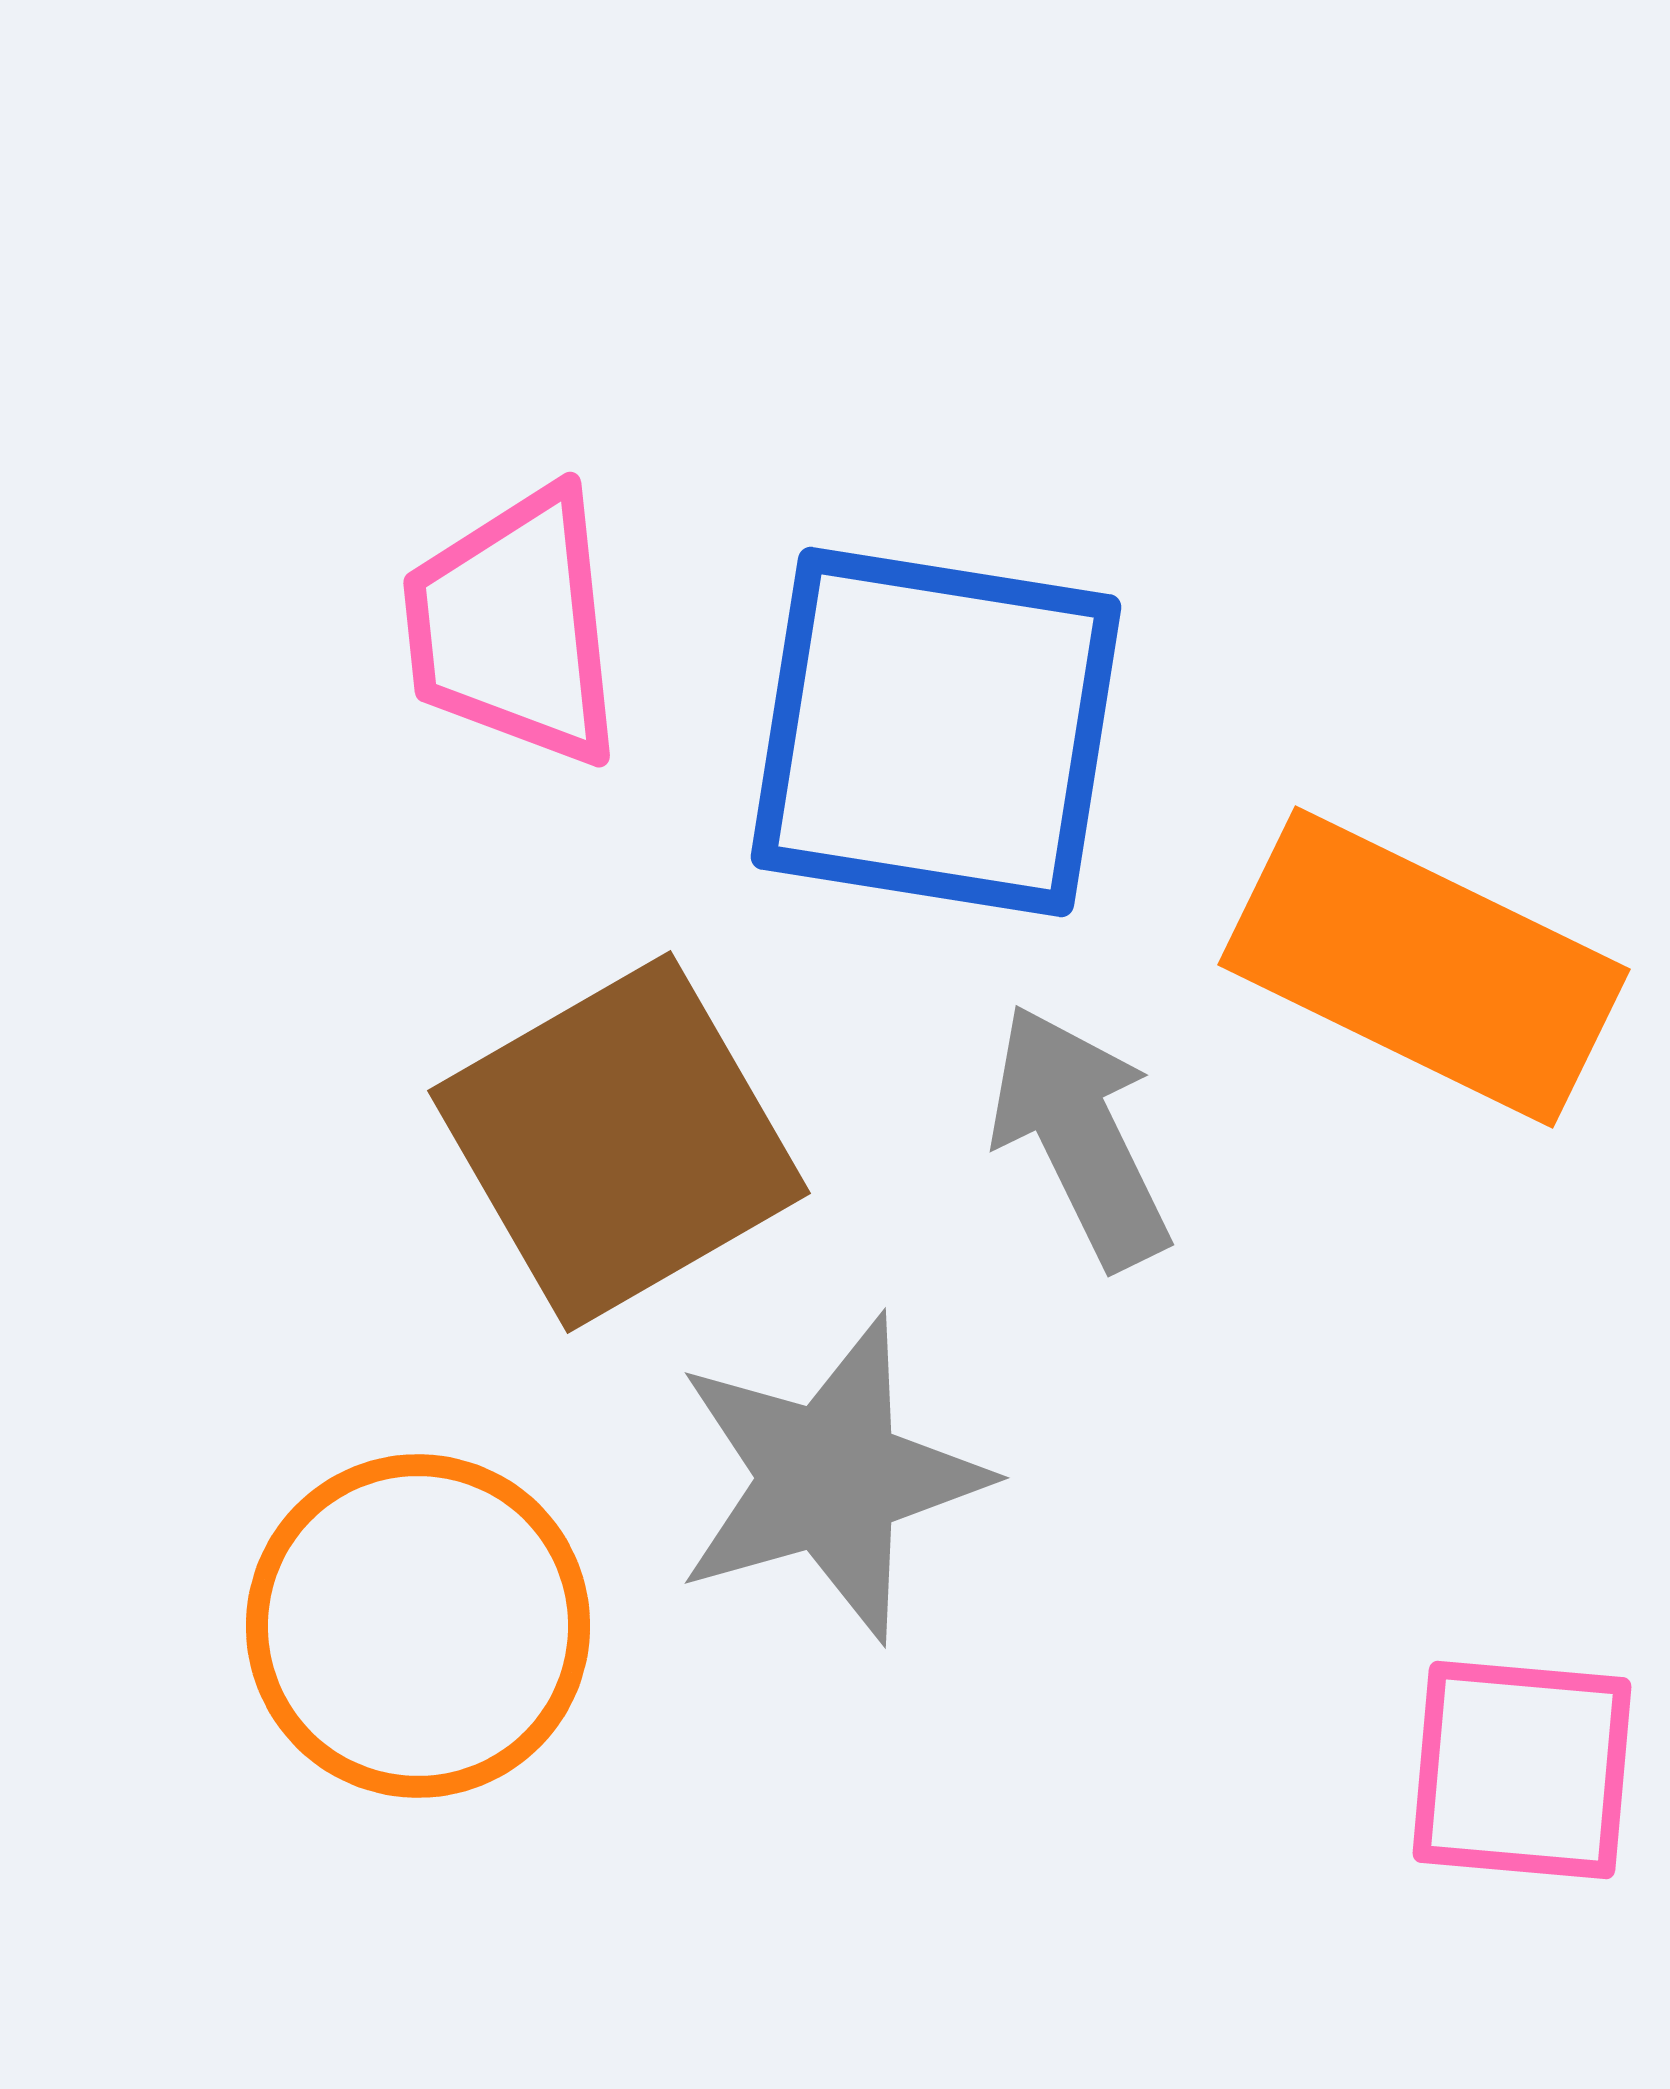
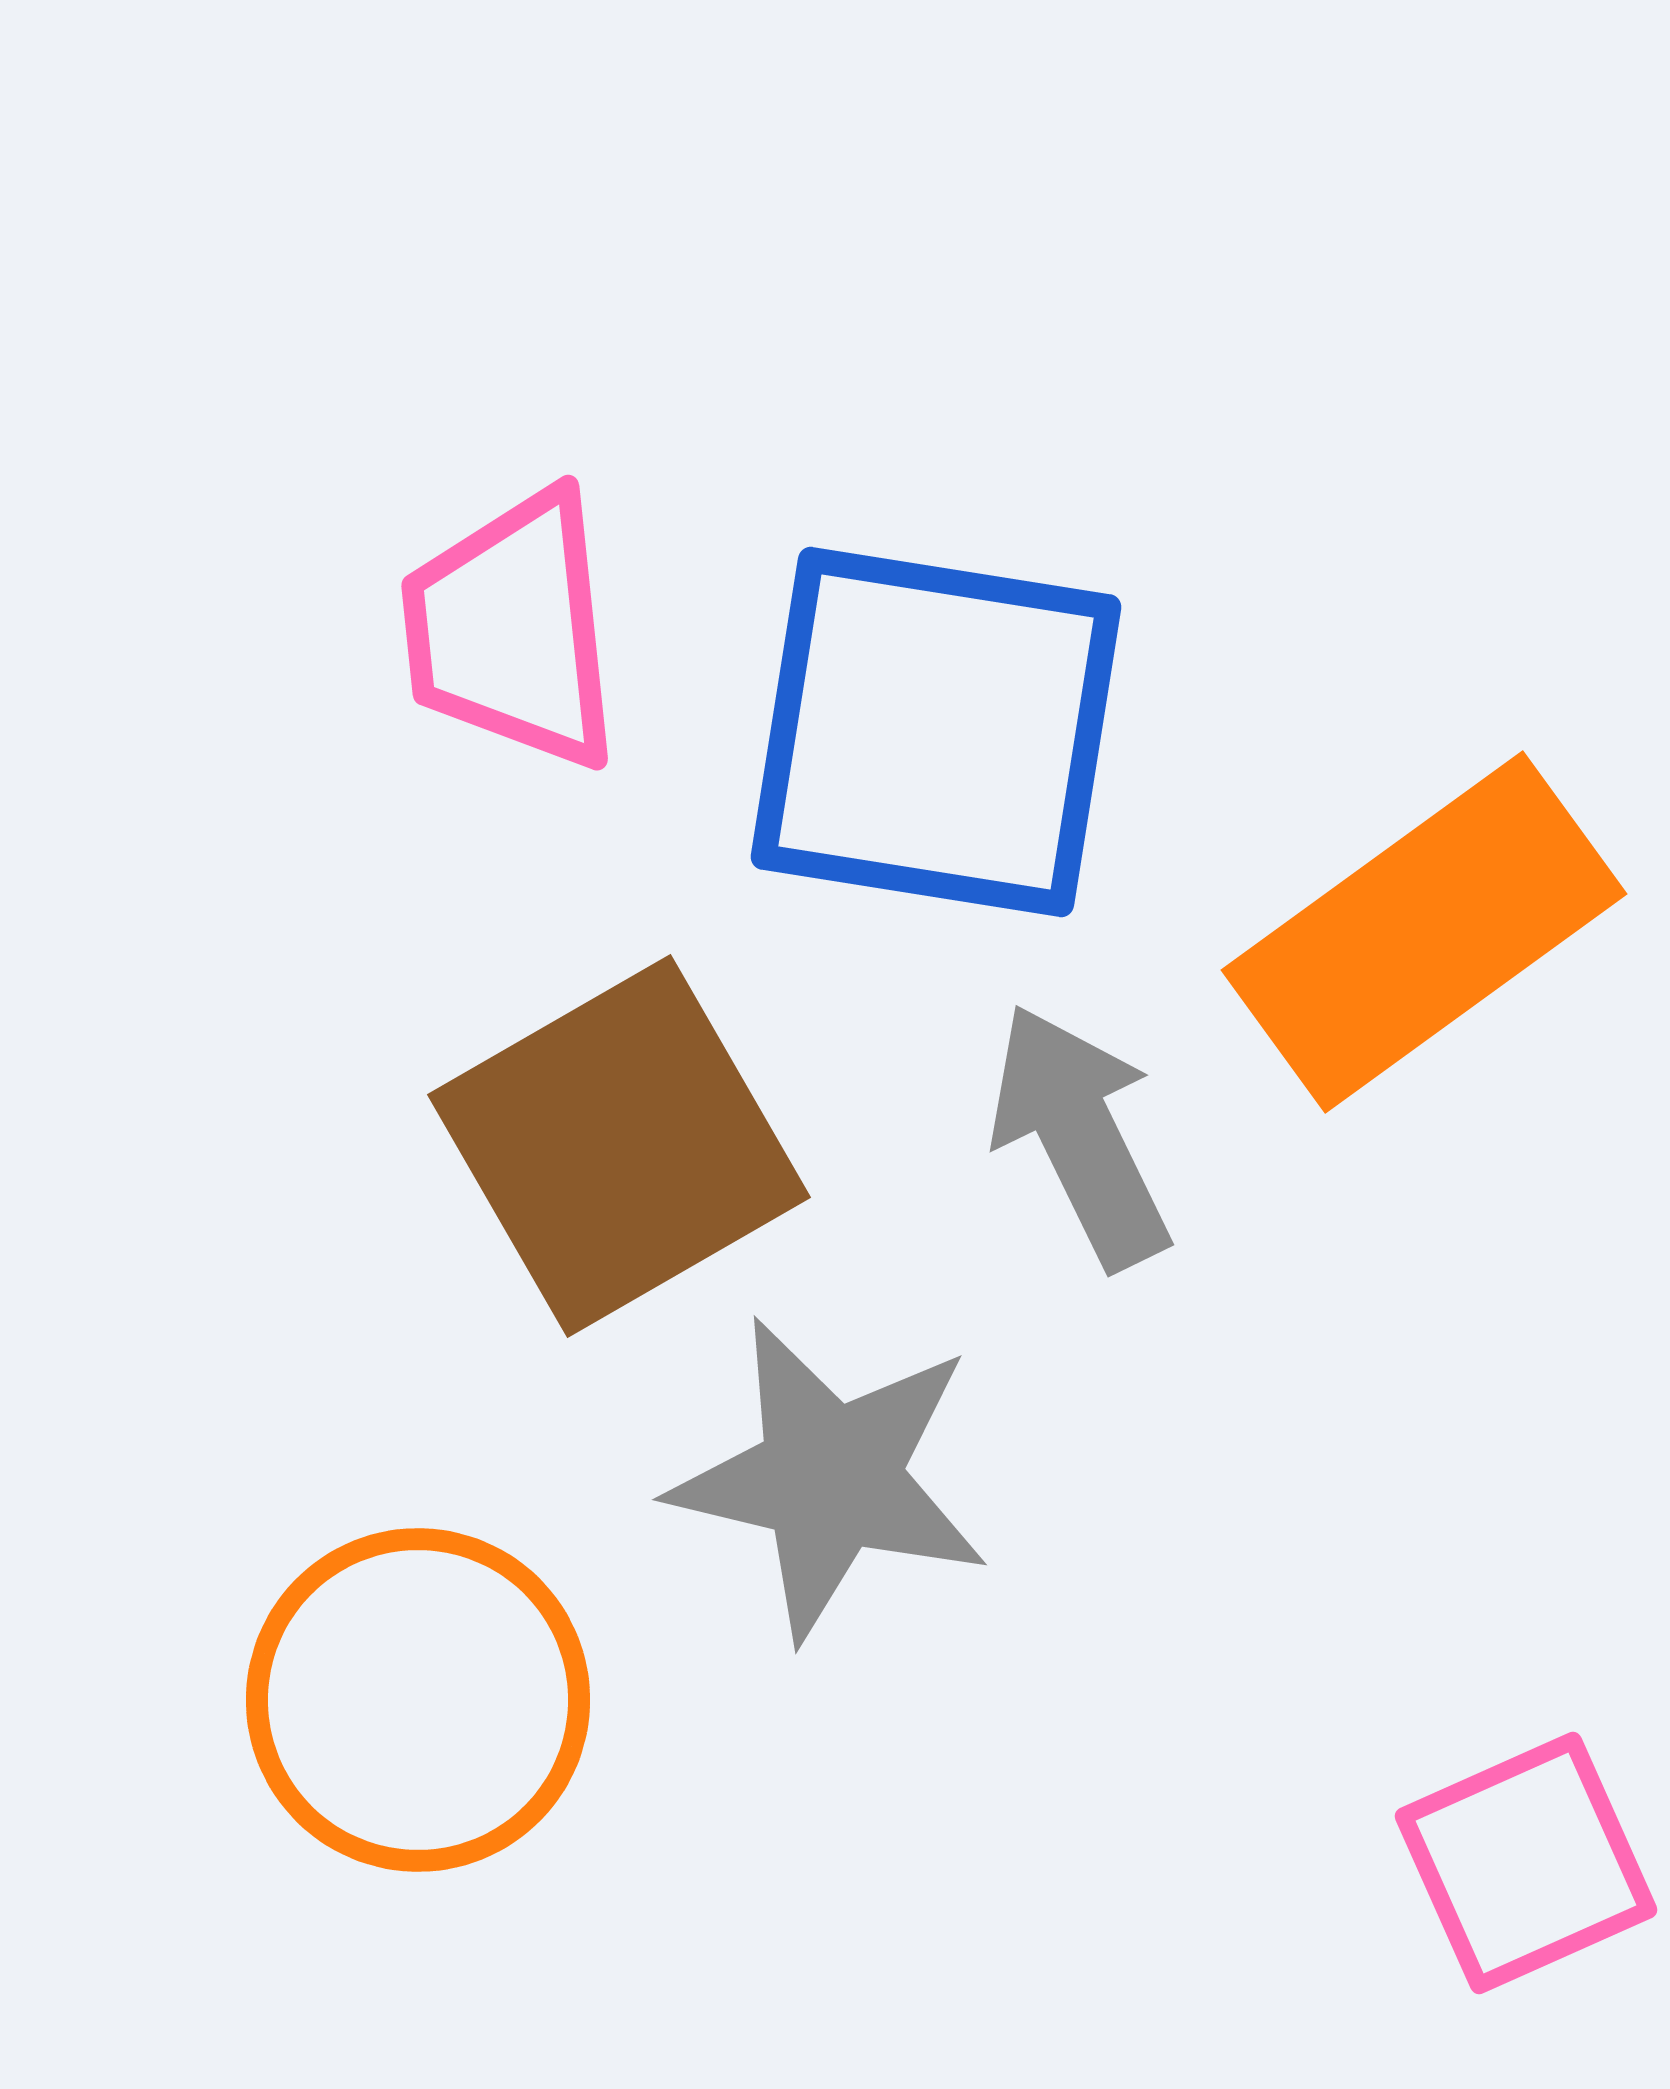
pink trapezoid: moved 2 px left, 3 px down
orange rectangle: moved 35 px up; rotated 62 degrees counterclockwise
brown square: moved 4 px down
gray star: rotated 29 degrees clockwise
orange circle: moved 74 px down
pink square: moved 4 px right, 93 px down; rotated 29 degrees counterclockwise
